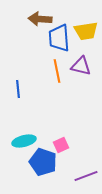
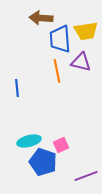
brown arrow: moved 1 px right, 1 px up
blue trapezoid: moved 1 px right, 1 px down
purple triangle: moved 4 px up
blue line: moved 1 px left, 1 px up
cyan ellipse: moved 5 px right
